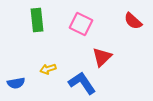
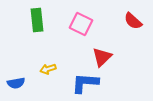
blue L-shape: moved 3 px right; rotated 52 degrees counterclockwise
